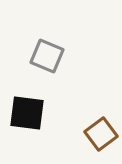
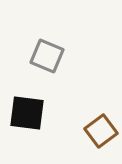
brown square: moved 3 px up
